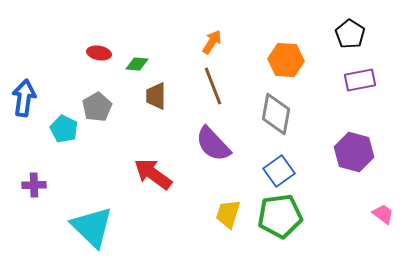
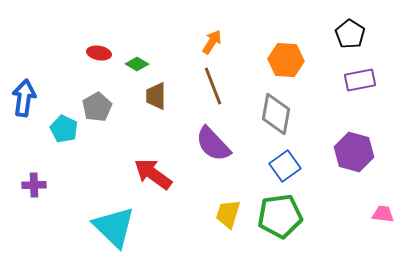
green diamond: rotated 25 degrees clockwise
blue square: moved 6 px right, 5 px up
pink trapezoid: rotated 30 degrees counterclockwise
cyan triangle: moved 22 px right
